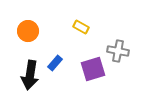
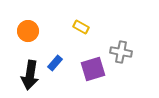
gray cross: moved 3 px right, 1 px down
